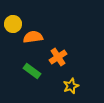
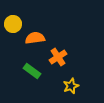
orange semicircle: moved 2 px right, 1 px down
